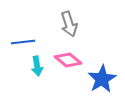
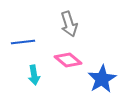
cyan arrow: moved 3 px left, 9 px down
